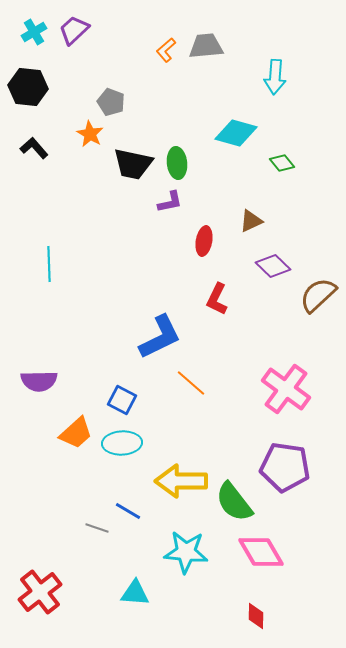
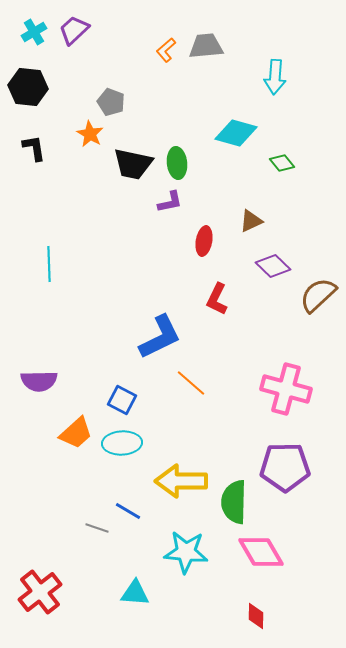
black L-shape: rotated 32 degrees clockwise
pink cross: rotated 21 degrees counterclockwise
purple pentagon: rotated 9 degrees counterclockwise
green semicircle: rotated 39 degrees clockwise
